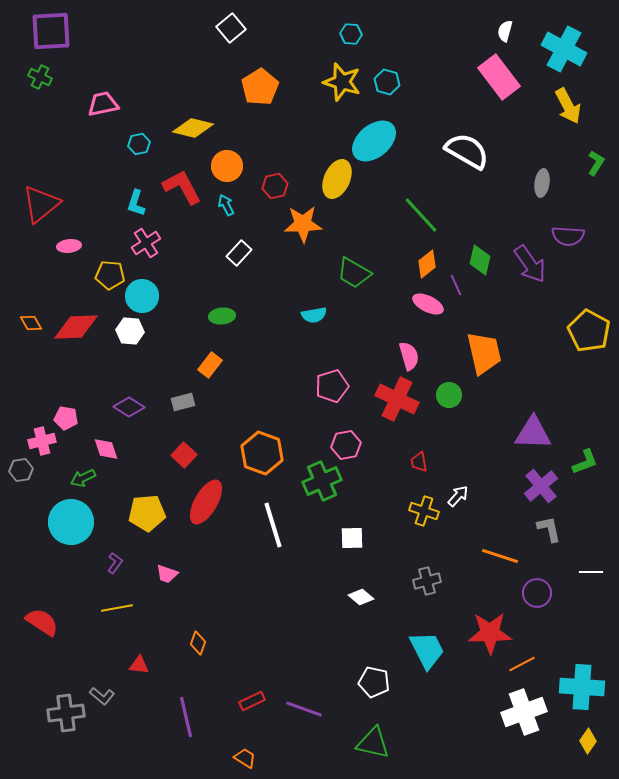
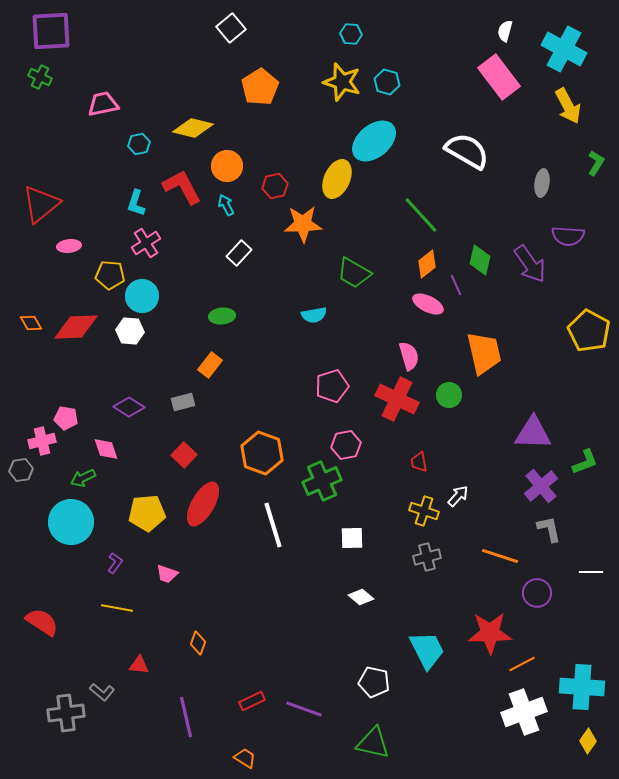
red ellipse at (206, 502): moved 3 px left, 2 px down
gray cross at (427, 581): moved 24 px up
yellow line at (117, 608): rotated 20 degrees clockwise
gray L-shape at (102, 696): moved 4 px up
